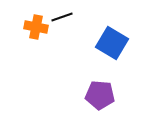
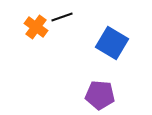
orange cross: rotated 25 degrees clockwise
